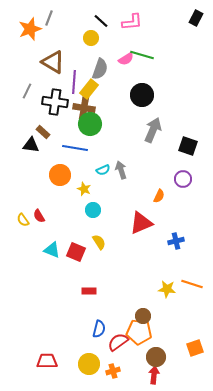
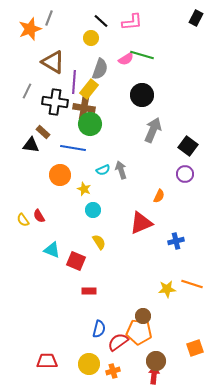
black square at (188, 146): rotated 18 degrees clockwise
blue line at (75, 148): moved 2 px left
purple circle at (183, 179): moved 2 px right, 5 px up
red square at (76, 252): moved 9 px down
yellow star at (167, 289): rotated 12 degrees counterclockwise
brown circle at (156, 357): moved 4 px down
